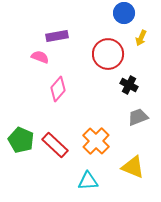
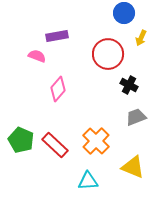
pink semicircle: moved 3 px left, 1 px up
gray trapezoid: moved 2 px left
